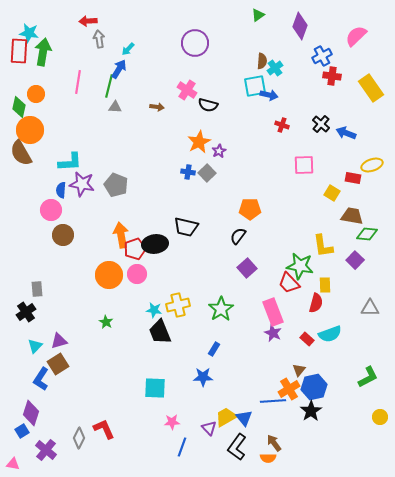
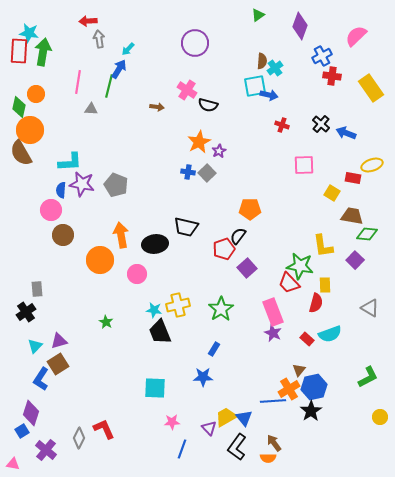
gray triangle at (115, 107): moved 24 px left, 2 px down
red pentagon at (135, 249): moved 89 px right
orange circle at (109, 275): moved 9 px left, 15 px up
gray triangle at (370, 308): rotated 30 degrees clockwise
blue line at (182, 447): moved 2 px down
